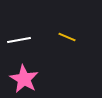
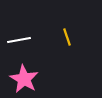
yellow line: rotated 48 degrees clockwise
